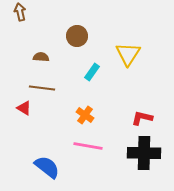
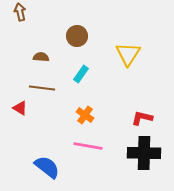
cyan rectangle: moved 11 px left, 2 px down
red triangle: moved 4 px left
